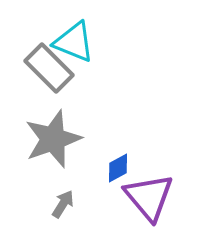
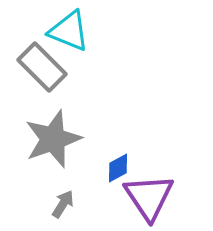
cyan triangle: moved 5 px left, 11 px up
gray rectangle: moved 7 px left, 1 px up
purple triangle: rotated 6 degrees clockwise
